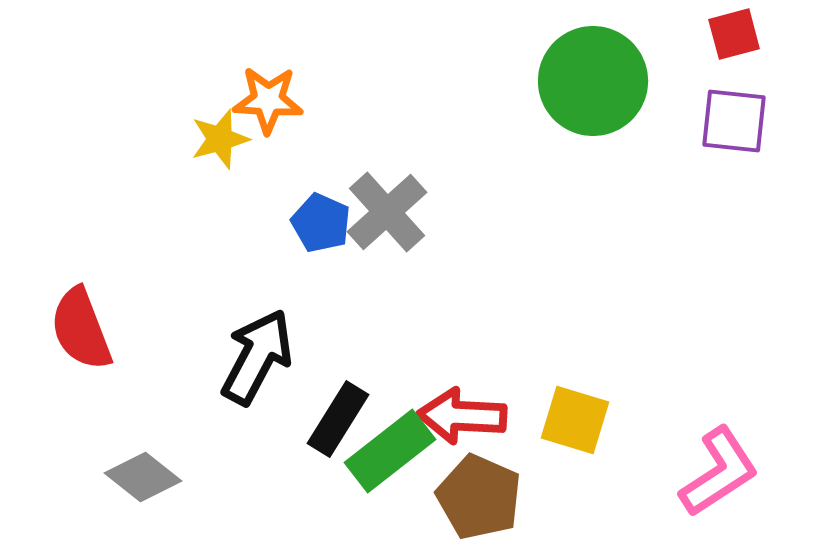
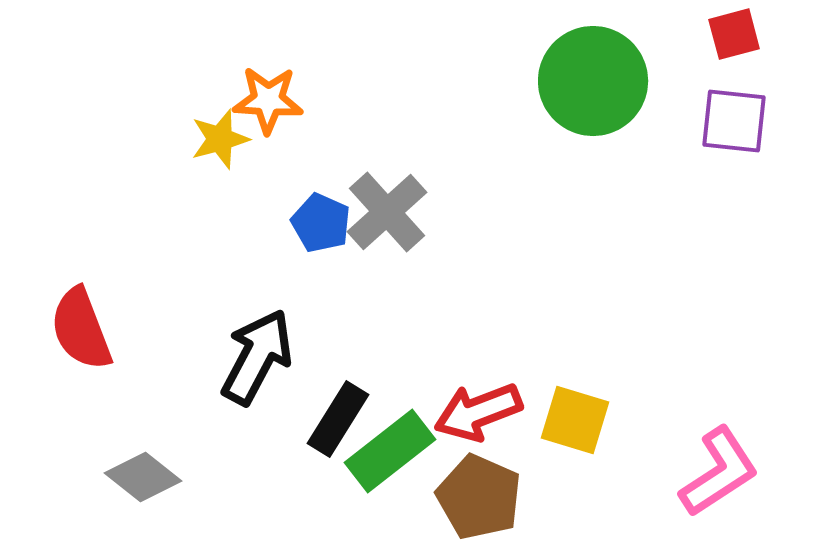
red arrow: moved 16 px right, 4 px up; rotated 24 degrees counterclockwise
